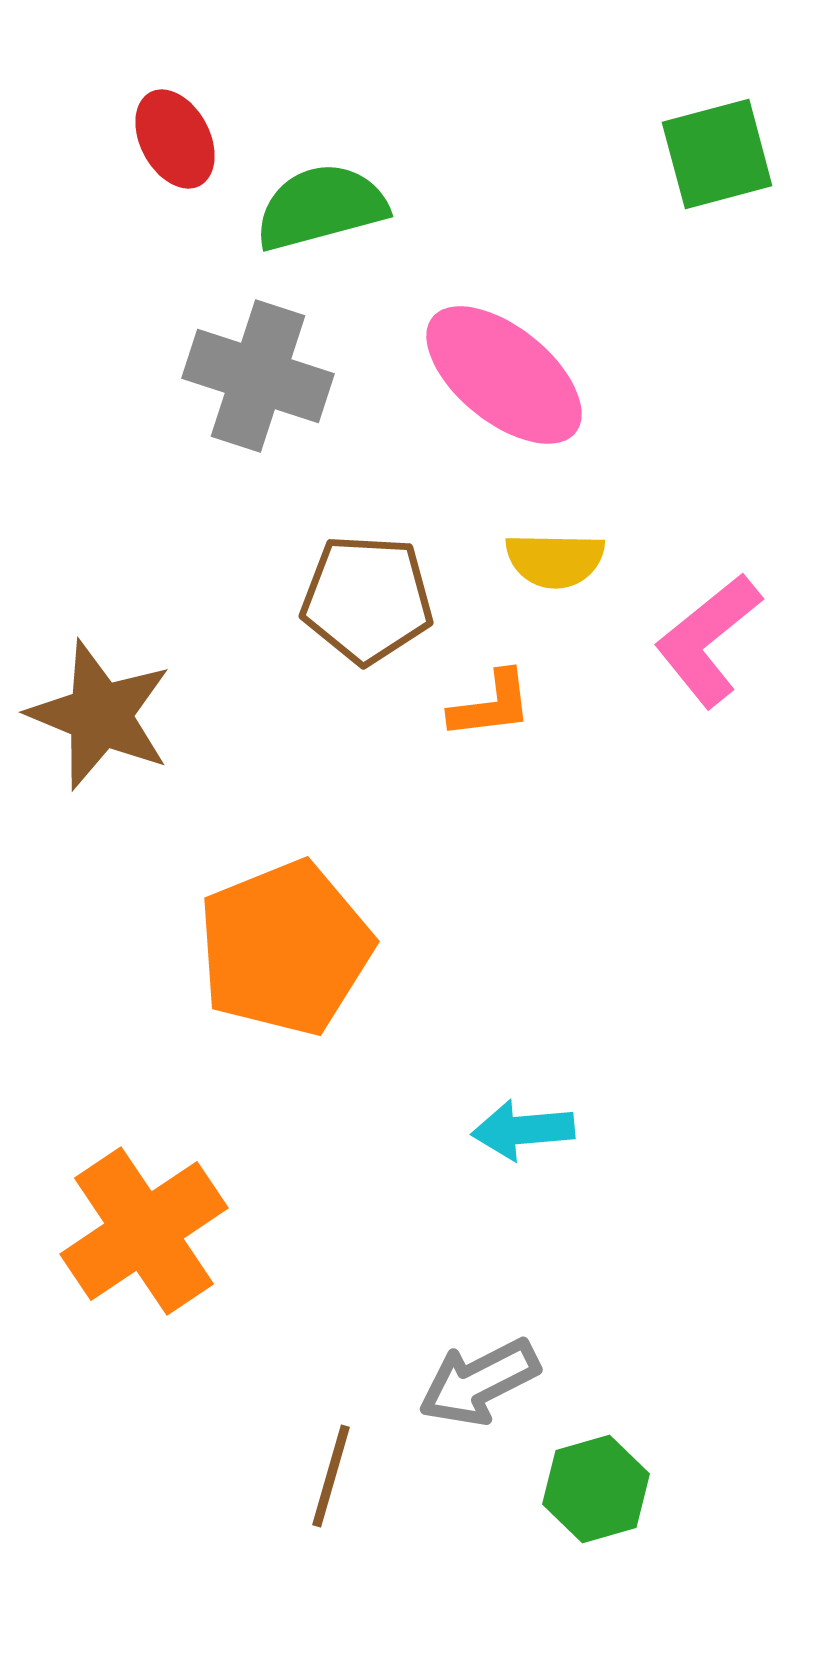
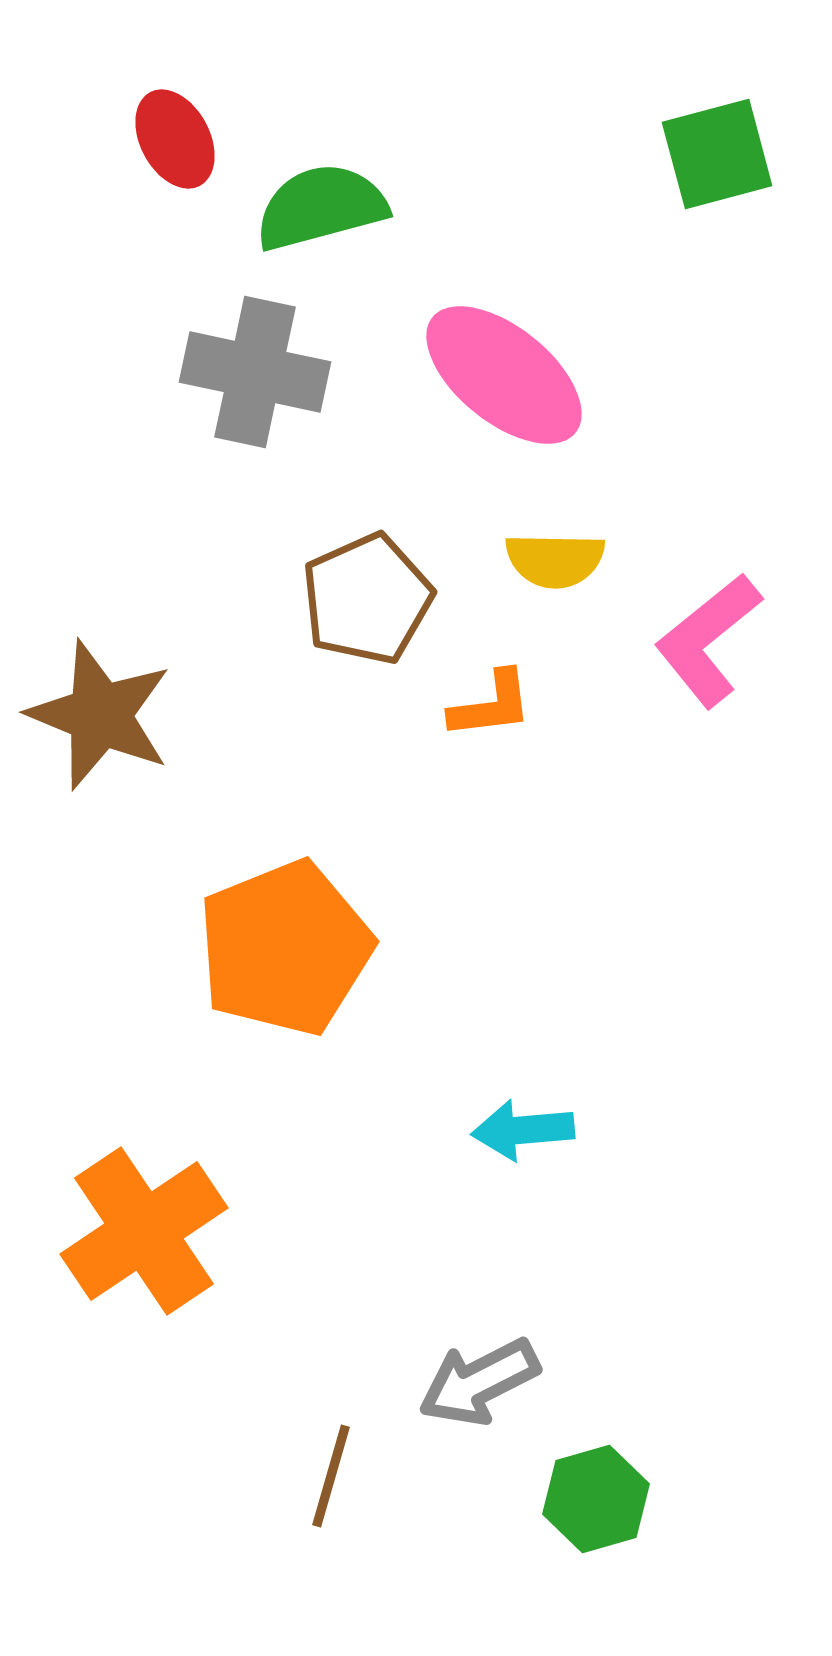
gray cross: moved 3 px left, 4 px up; rotated 6 degrees counterclockwise
brown pentagon: rotated 27 degrees counterclockwise
green hexagon: moved 10 px down
